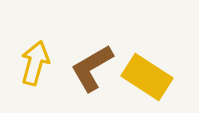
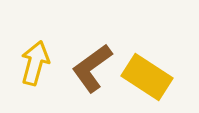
brown L-shape: rotated 6 degrees counterclockwise
